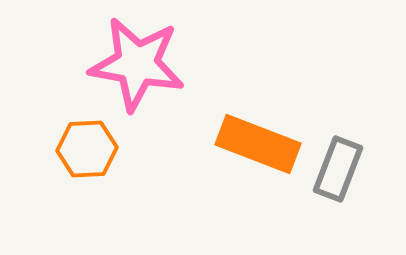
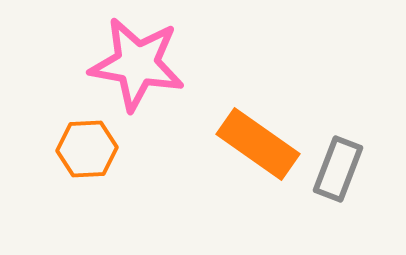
orange rectangle: rotated 14 degrees clockwise
